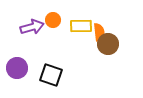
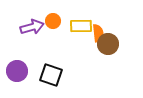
orange circle: moved 1 px down
orange semicircle: moved 1 px left, 1 px down
purple circle: moved 3 px down
